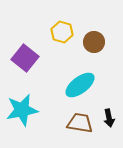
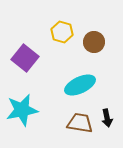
cyan ellipse: rotated 12 degrees clockwise
black arrow: moved 2 px left
